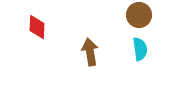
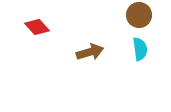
red diamond: rotated 45 degrees counterclockwise
brown arrow: rotated 84 degrees clockwise
